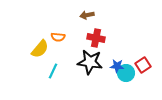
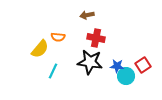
cyan circle: moved 3 px down
